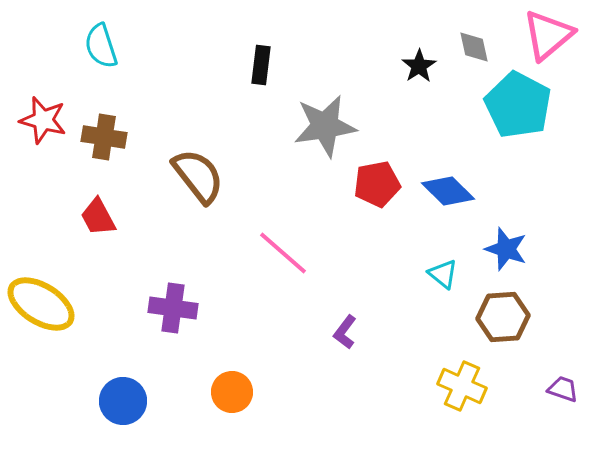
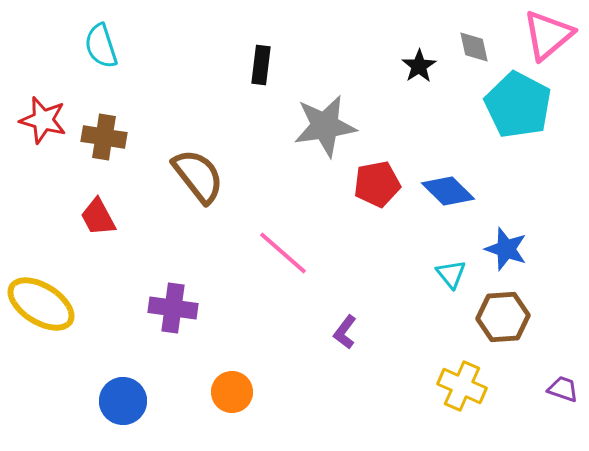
cyan triangle: moved 8 px right; rotated 12 degrees clockwise
